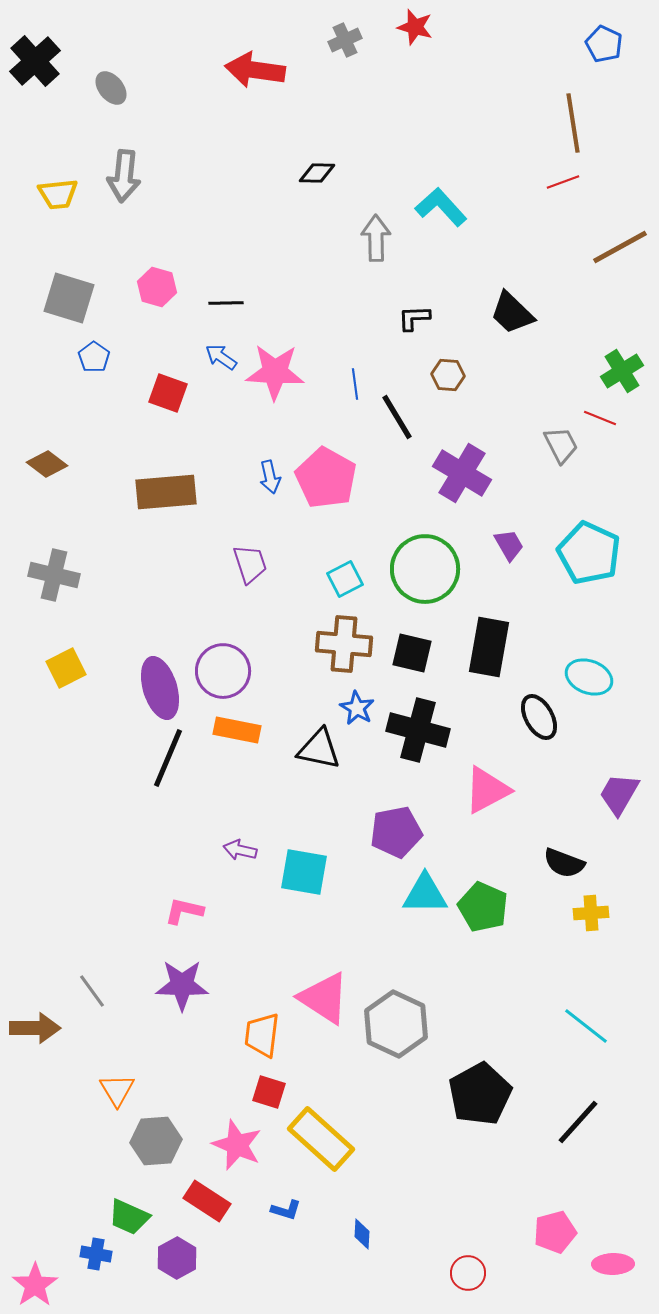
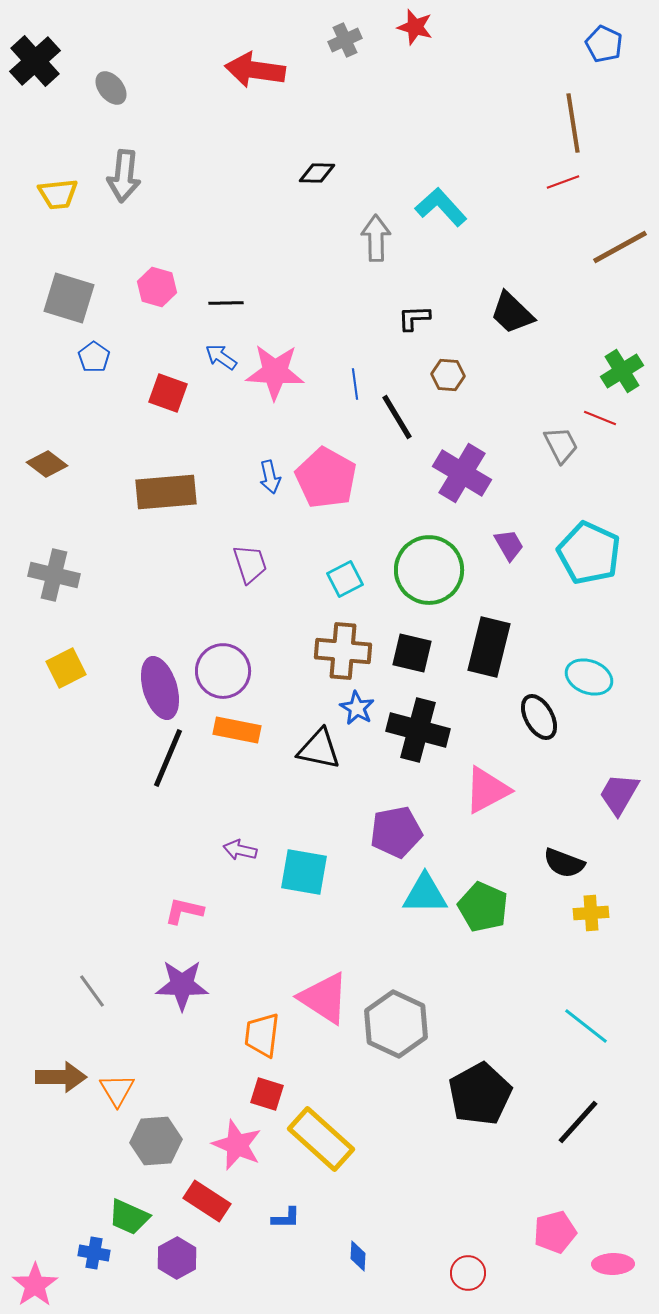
green circle at (425, 569): moved 4 px right, 1 px down
brown cross at (344, 644): moved 1 px left, 7 px down
black rectangle at (489, 647): rotated 4 degrees clockwise
brown arrow at (35, 1028): moved 26 px right, 49 px down
red square at (269, 1092): moved 2 px left, 2 px down
blue L-shape at (286, 1210): moved 8 px down; rotated 16 degrees counterclockwise
blue diamond at (362, 1234): moved 4 px left, 22 px down
blue cross at (96, 1254): moved 2 px left, 1 px up
